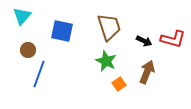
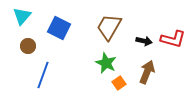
brown trapezoid: rotated 132 degrees counterclockwise
blue square: moved 3 px left, 3 px up; rotated 15 degrees clockwise
black arrow: rotated 14 degrees counterclockwise
brown circle: moved 4 px up
green star: moved 2 px down
blue line: moved 4 px right, 1 px down
orange square: moved 1 px up
